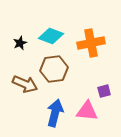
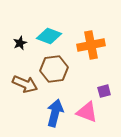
cyan diamond: moved 2 px left
orange cross: moved 2 px down
pink triangle: moved 1 px down; rotated 15 degrees clockwise
